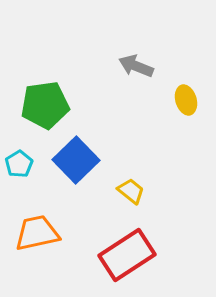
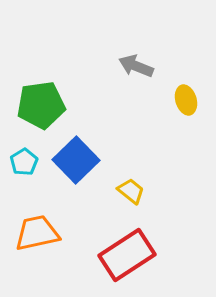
green pentagon: moved 4 px left
cyan pentagon: moved 5 px right, 2 px up
